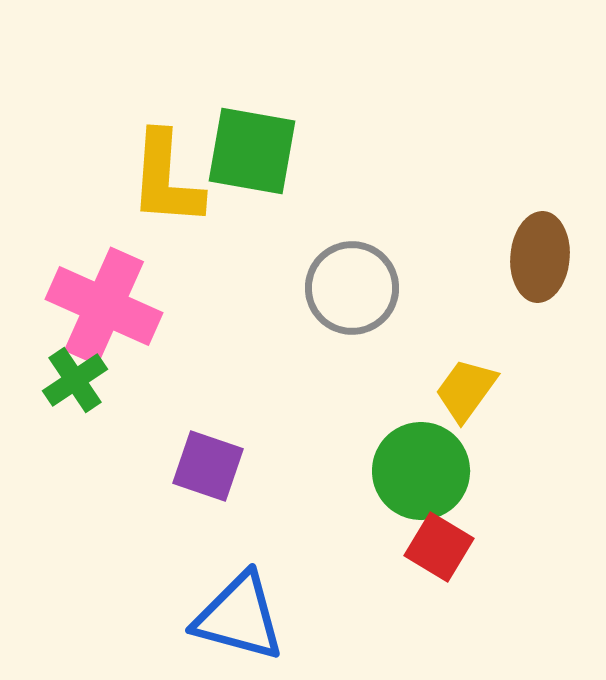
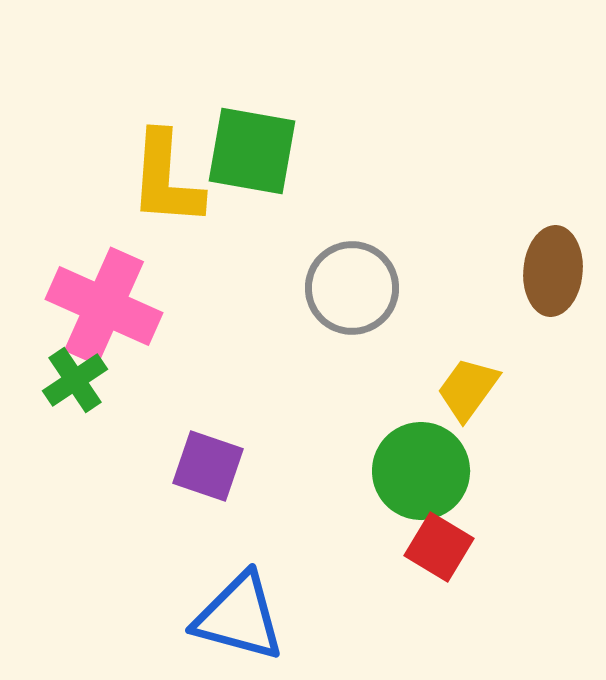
brown ellipse: moved 13 px right, 14 px down
yellow trapezoid: moved 2 px right, 1 px up
